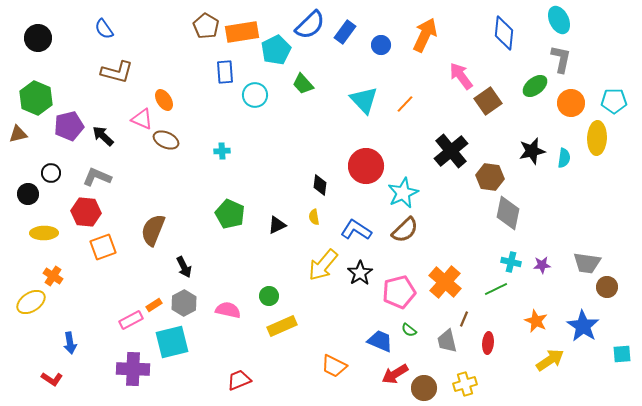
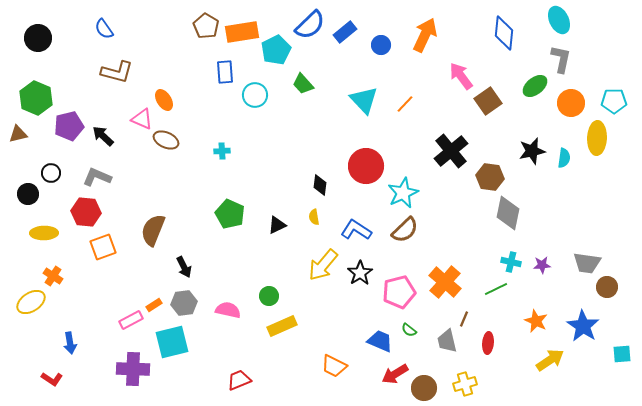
blue rectangle at (345, 32): rotated 15 degrees clockwise
gray hexagon at (184, 303): rotated 20 degrees clockwise
